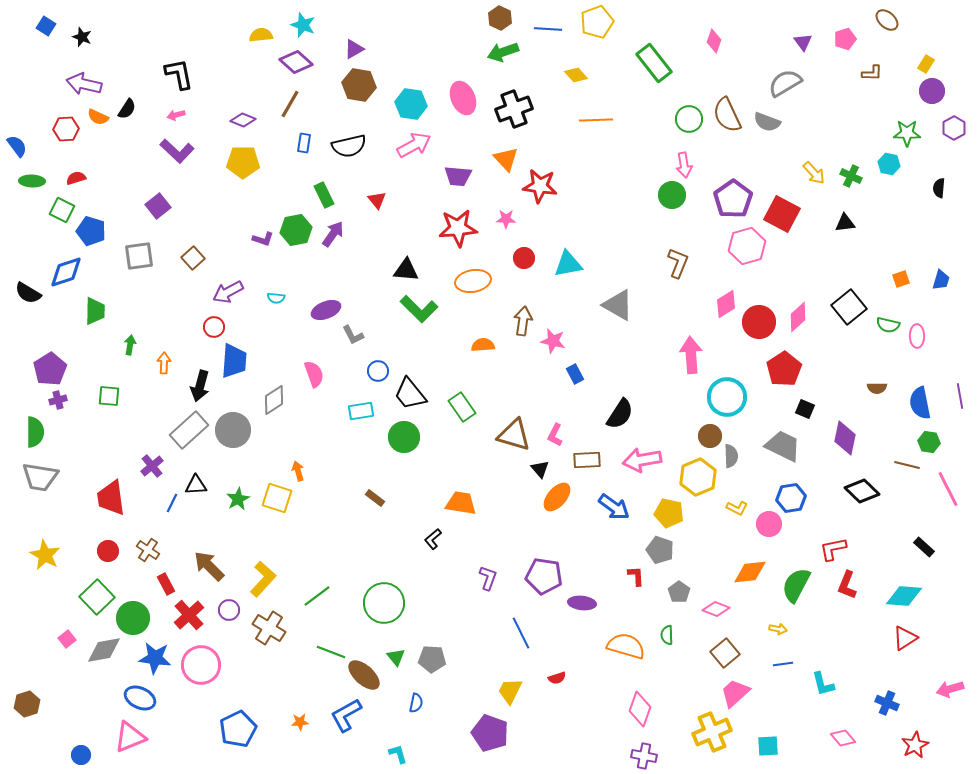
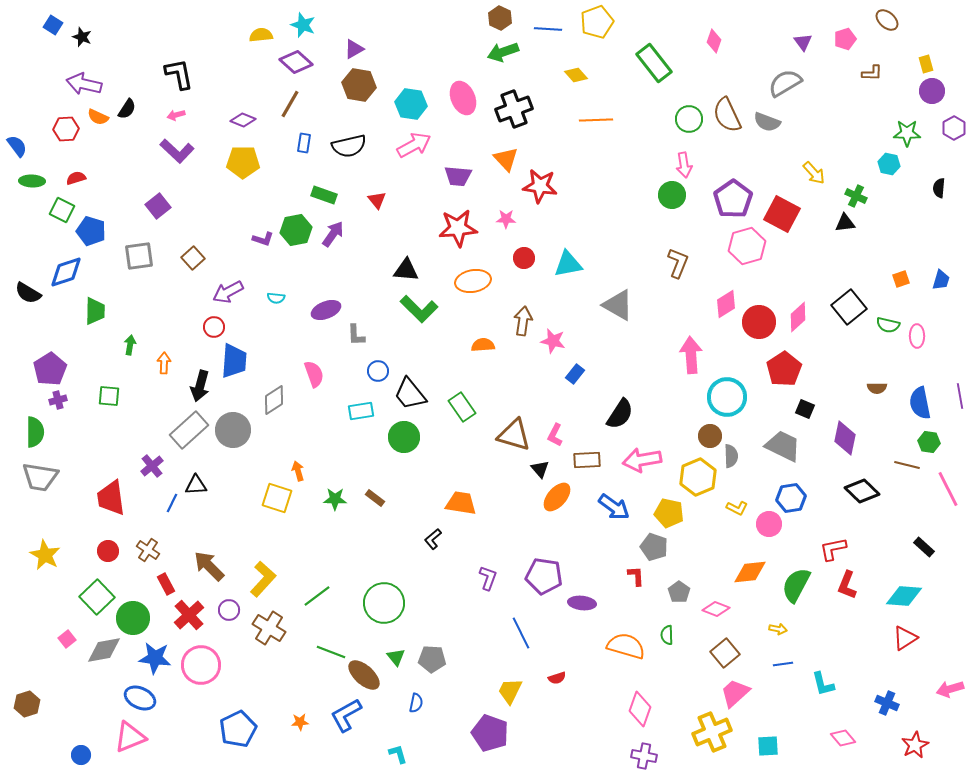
blue square at (46, 26): moved 7 px right, 1 px up
yellow rectangle at (926, 64): rotated 48 degrees counterclockwise
green cross at (851, 176): moved 5 px right, 20 px down
green rectangle at (324, 195): rotated 45 degrees counterclockwise
gray L-shape at (353, 335): moved 3 px right; rotated 25 degrees clockwise
blue rectangle at (575, 374): rotated 66 degrees clockwise
green star at (238, 499): moved 97 px right; rotated 30 degrees clockwise
gray pentagon at (660, 550): moved 6 px left, 3 px up
